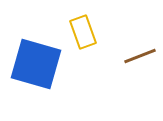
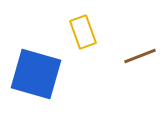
blue square: moved 10 px down
